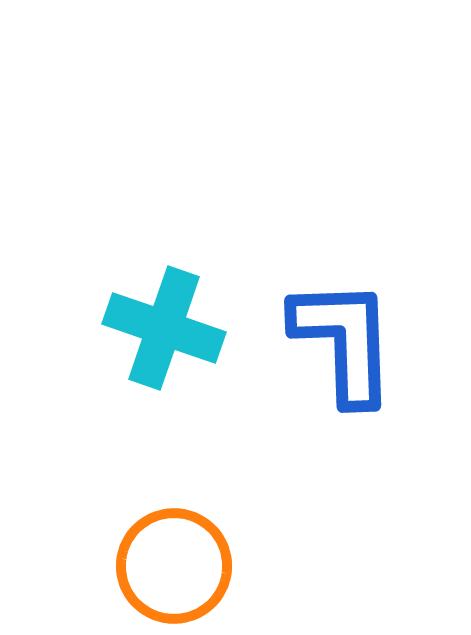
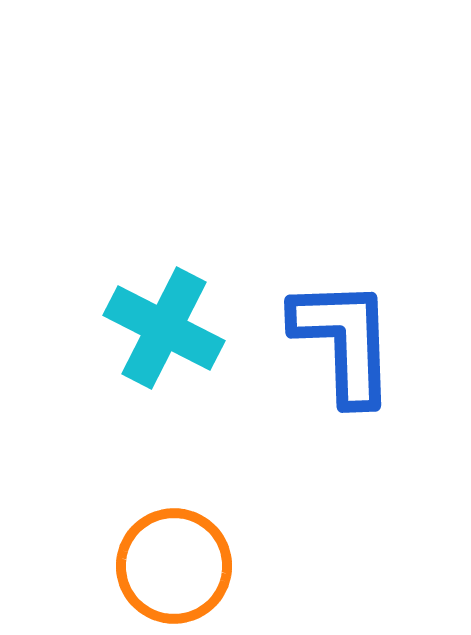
cyan cross: rotated 8 degrees clockwise
